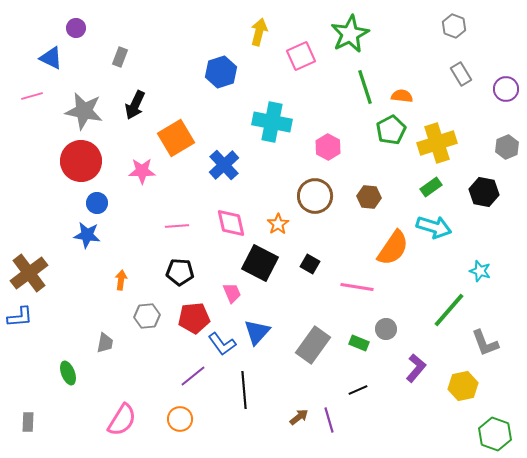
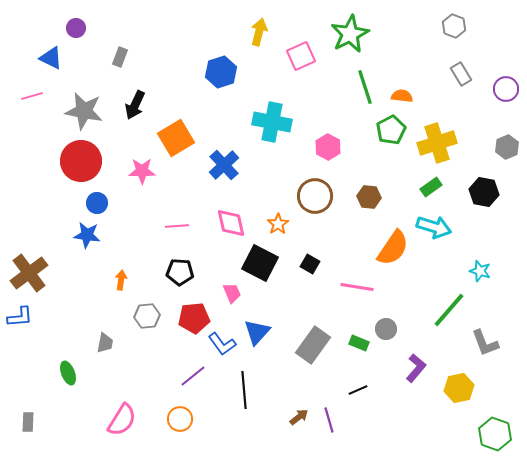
yellow hexagon at (463, 386): moved 4 px left, 2 px down
